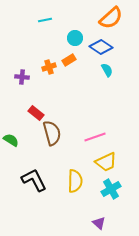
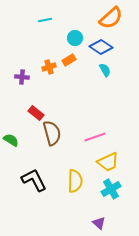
cyan semicircle: moved 2 px left
yellow trapezoid: moved 2 px right
